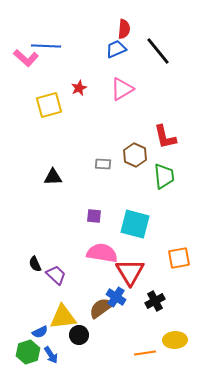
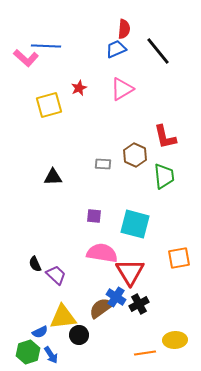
black cross: moved 16 px left, 3 px down
